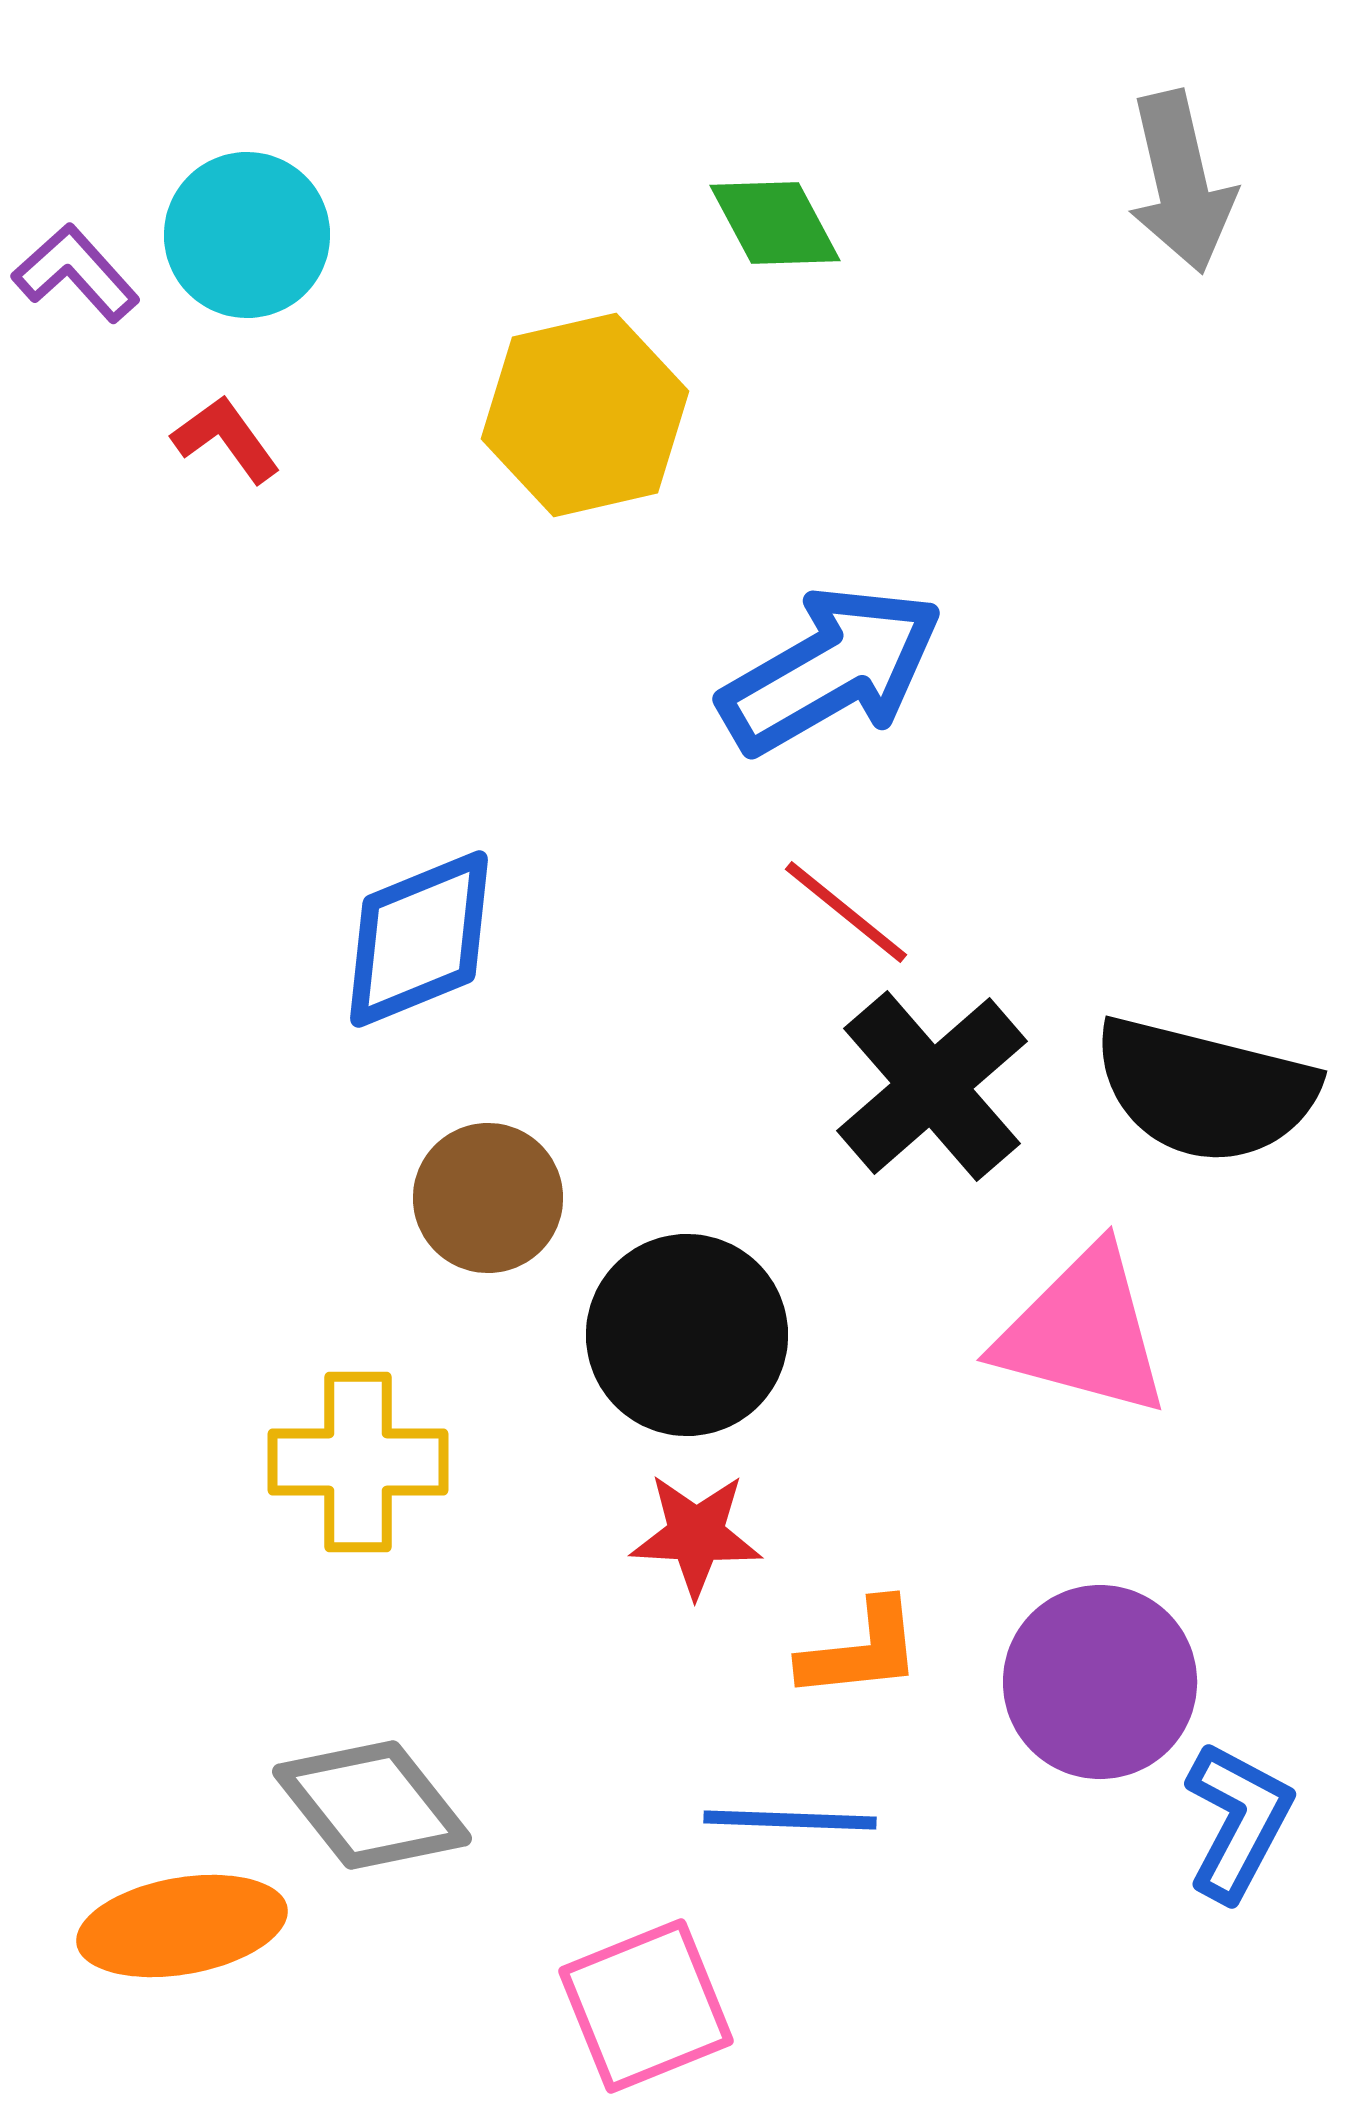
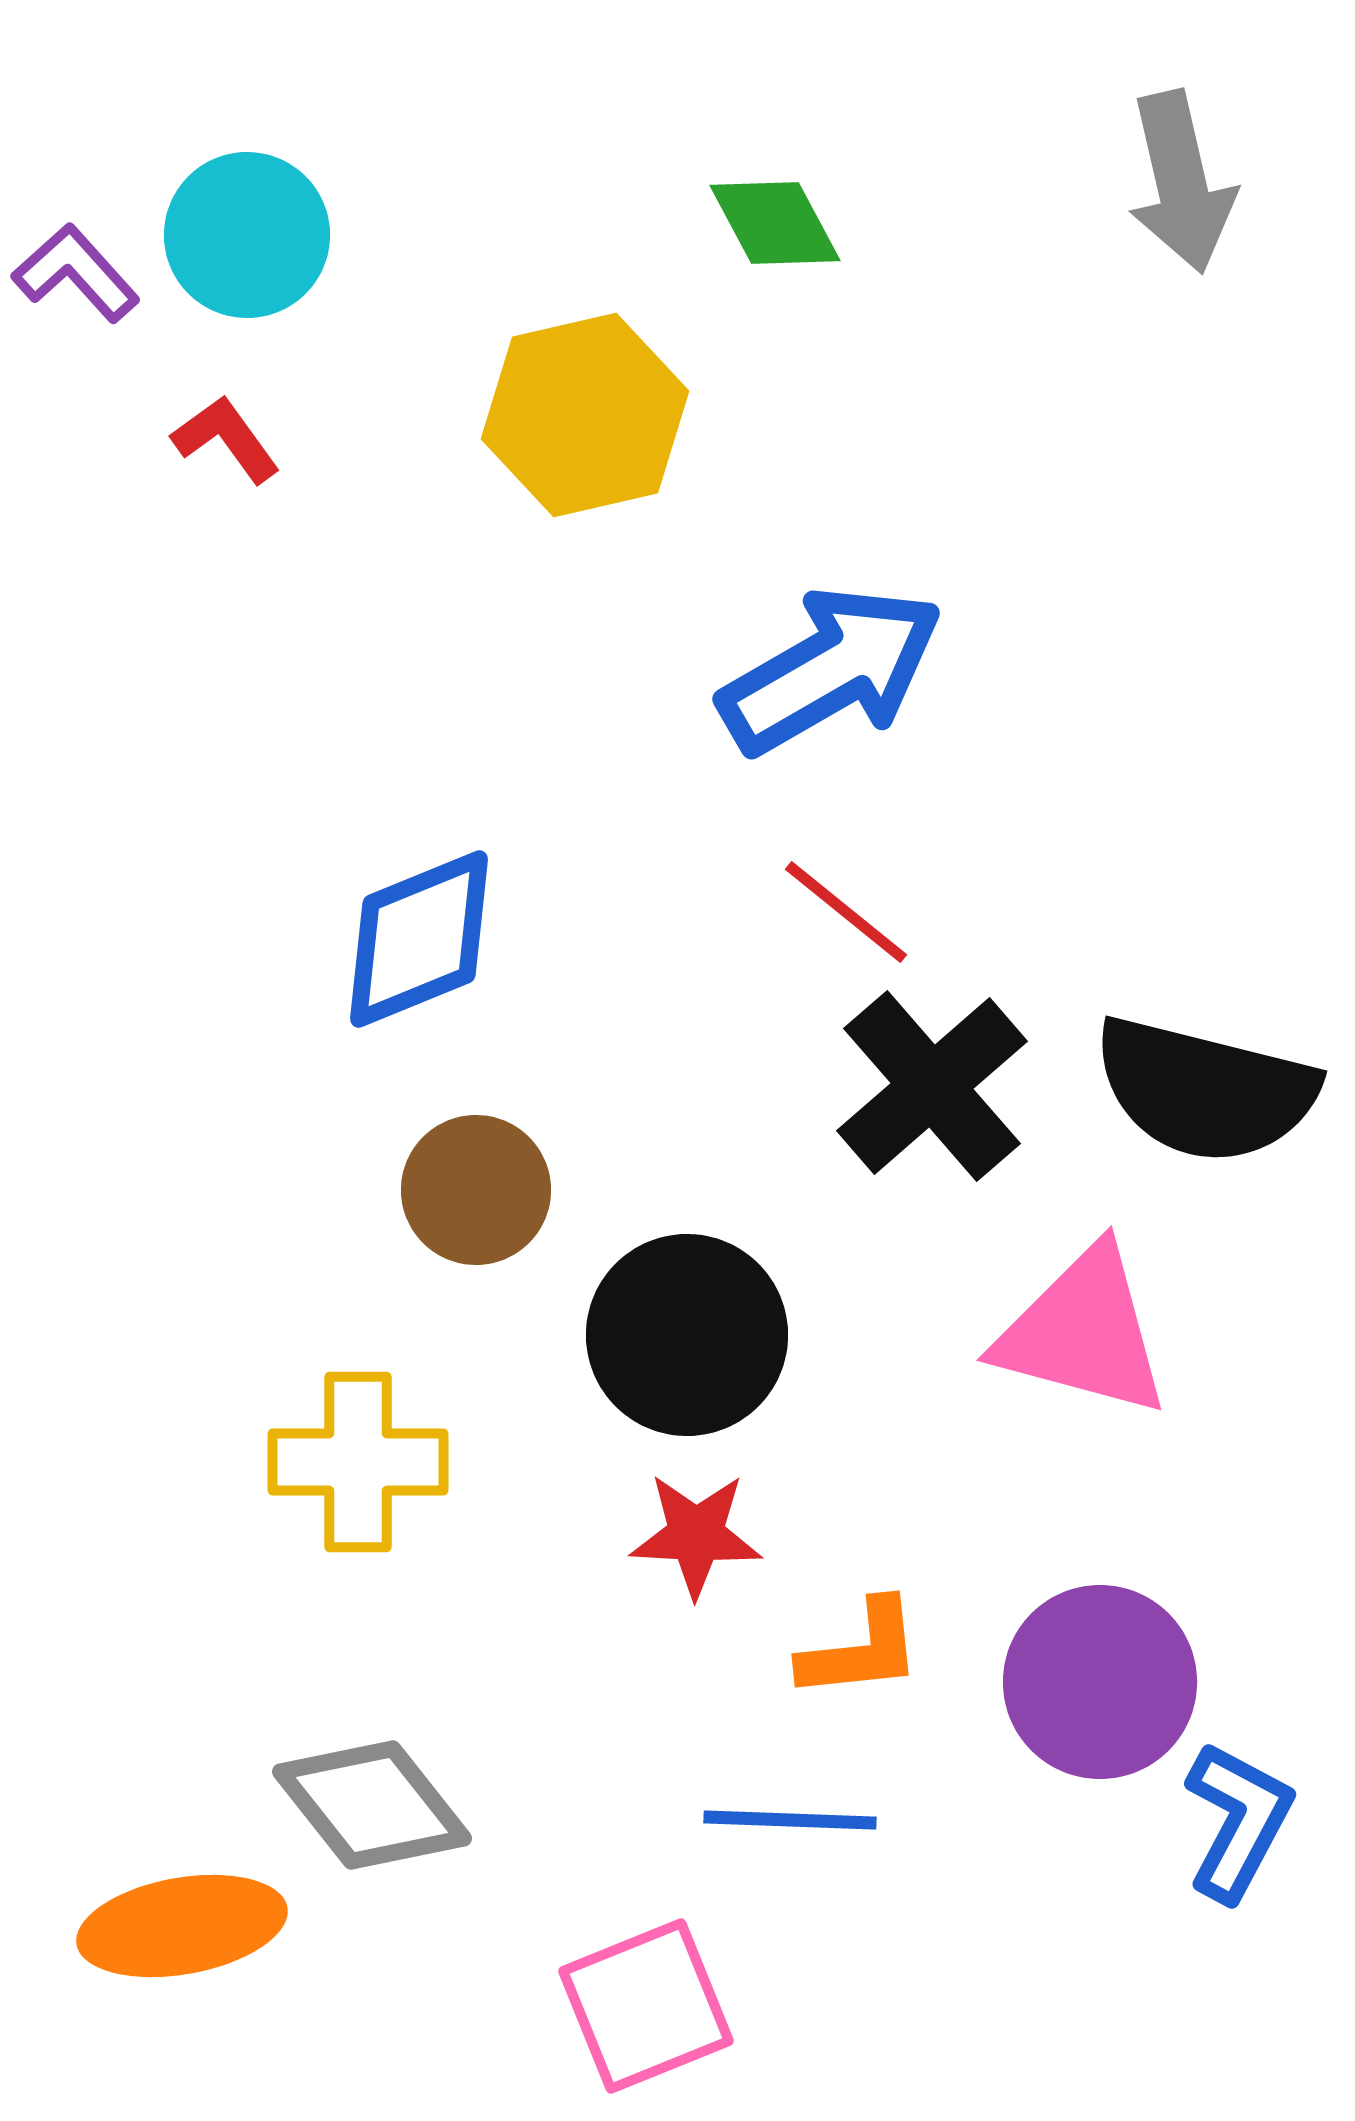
brown circle: moved 12 px left, 8 px up
